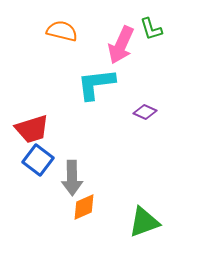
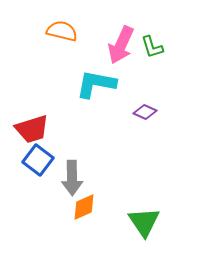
green L-shape: moved 1 px right, 18 px down
cyan L-shape: rotated 18 degrees clockwise
green triangle: rotated 44 degrees counterclockwise
